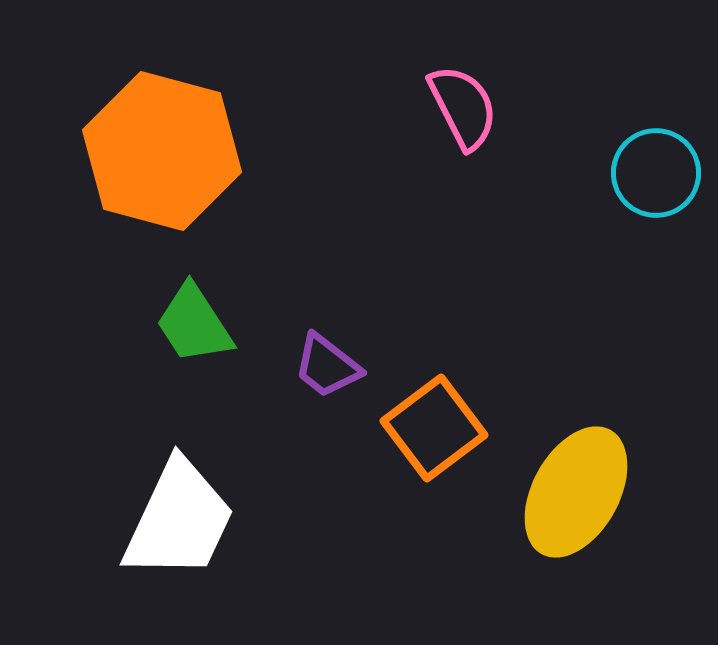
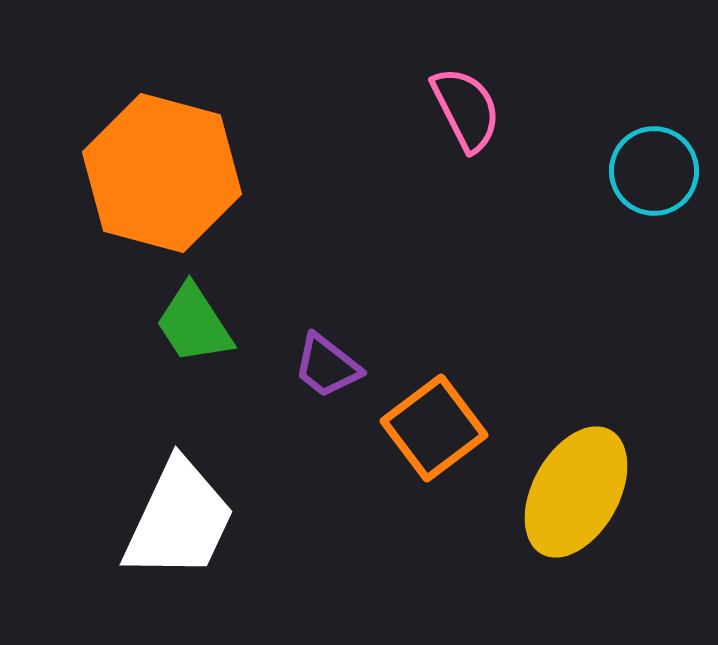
pink semicircle: moved 3 px right, 2 px down
orange hexagon: moved 22 px down
cyan circle: moved 2 px left, 2 px up
